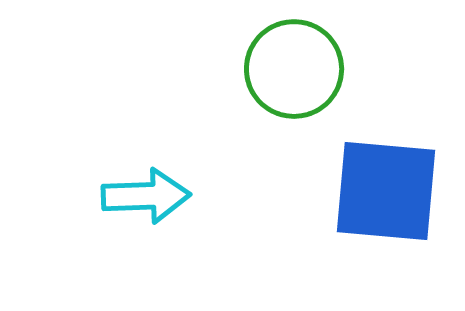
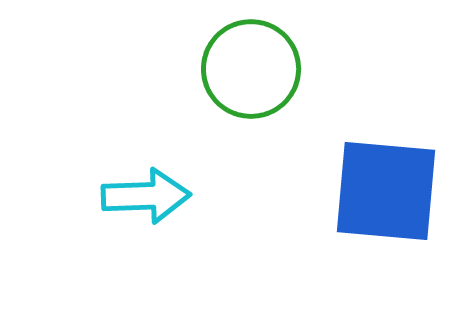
green circle: moved 43 px left
